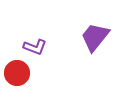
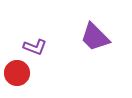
purple trapezoid: rotated 84 degrees counterclockwise
